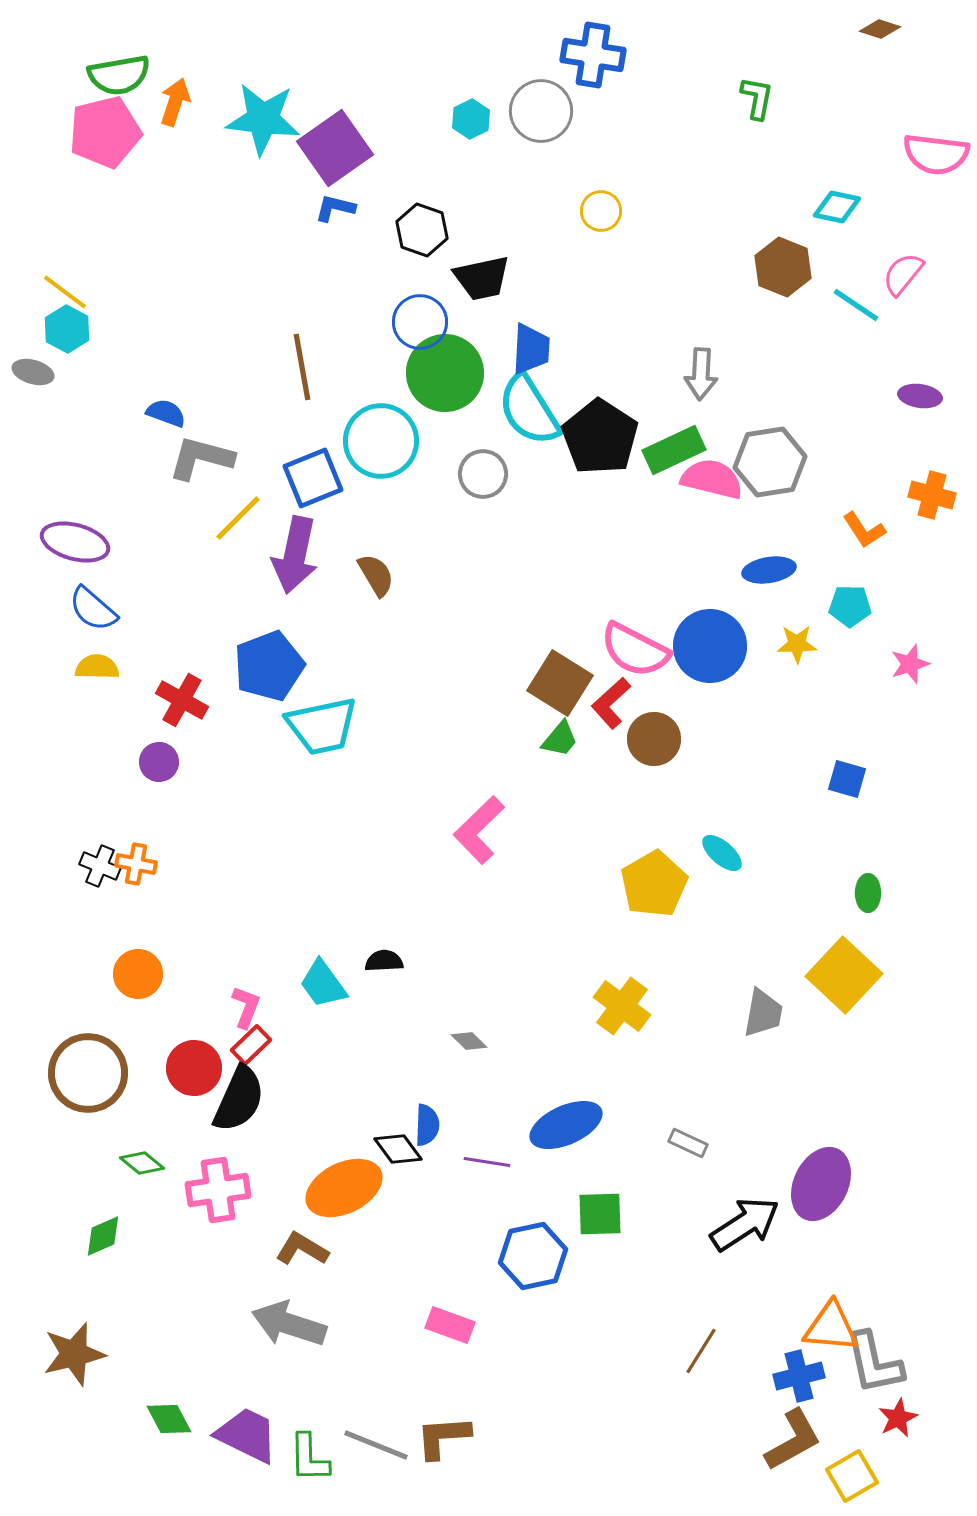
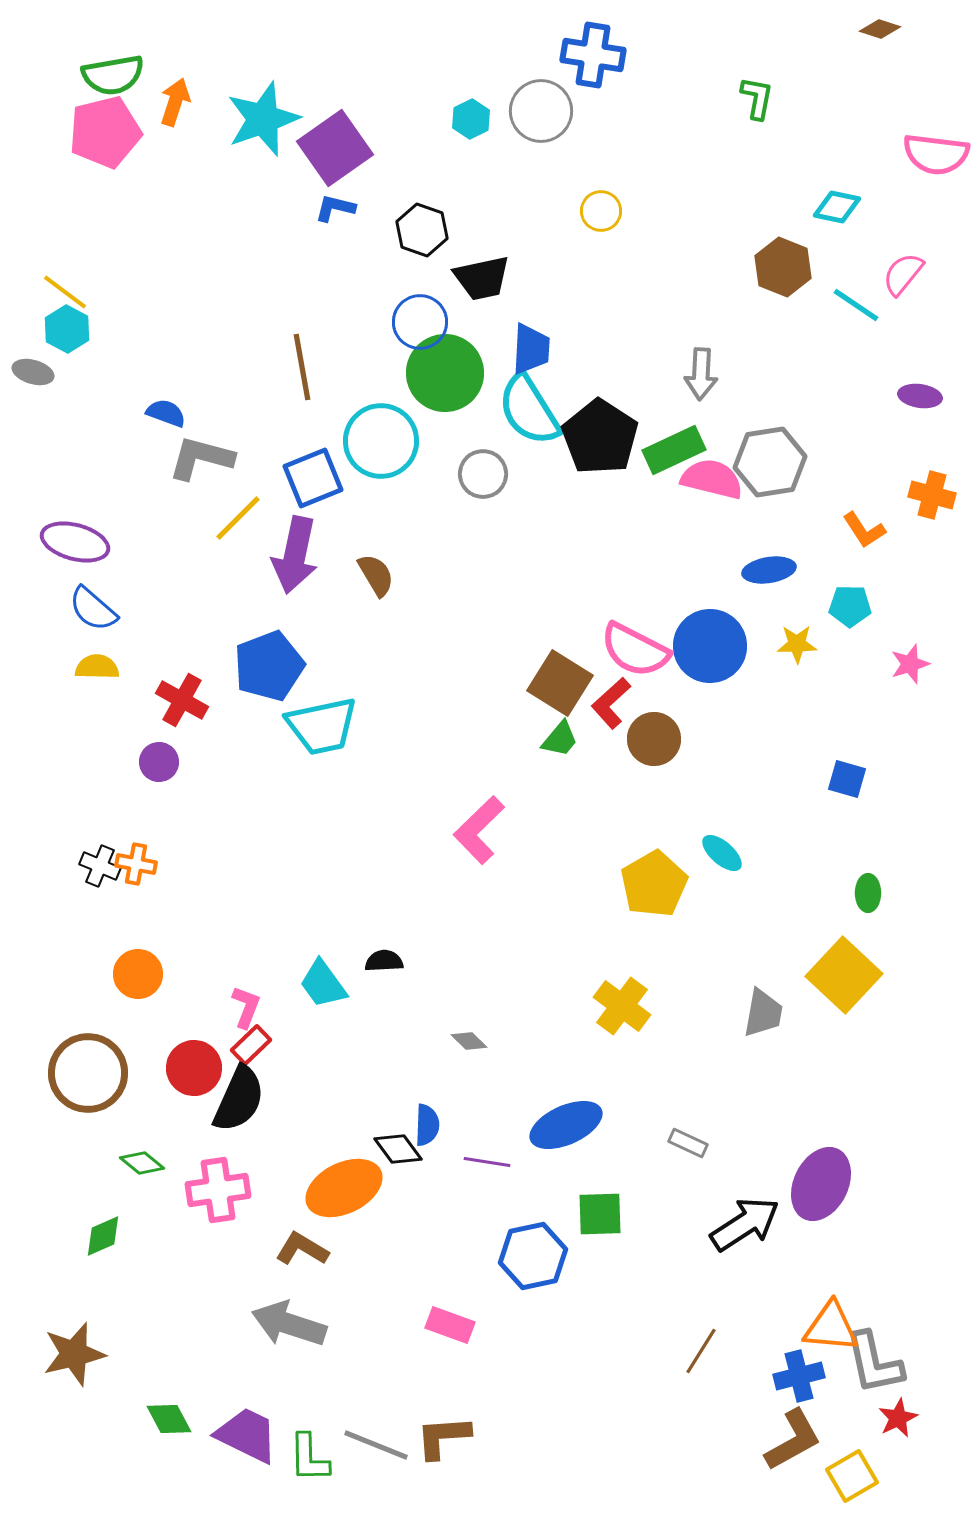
green semicircle at (119, 75): moved 6 px left
cyan star at (263, 119): rotated 26 degrees counterclockwise
